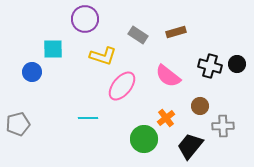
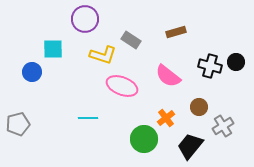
gray rectangle: moved 7 px left, 5 px down
yellow L-shape: moved 1 px up
black circle: moved 1 px left, 2 px up
pink ellipse: rotated 72 degrees clockwise
brown circle: moved 1 px left, 1 px down
gray cross: rotated 30 degrees counterclockwise
